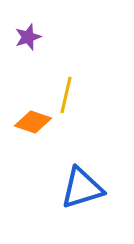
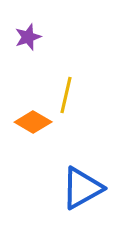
orange diamond: rotated 12 degrees clockwise
blue triangle: rotated 12 degrees counterclockwise
